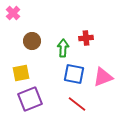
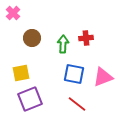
brown circle: moved 3 px up
green arrow: moved 4 px up
